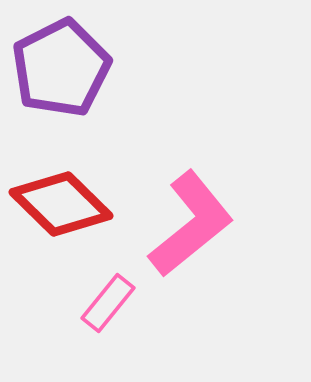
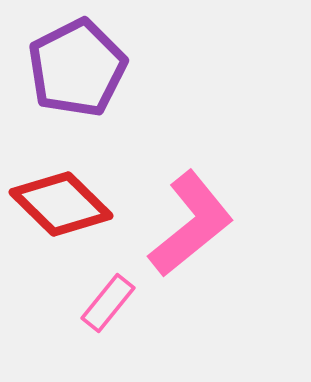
purple pentagon: moved 16 px right
